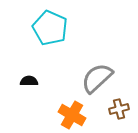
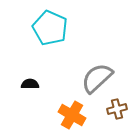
black semicircle: moved 1 px right, 3 px down
brown cross: moved 2 px left
